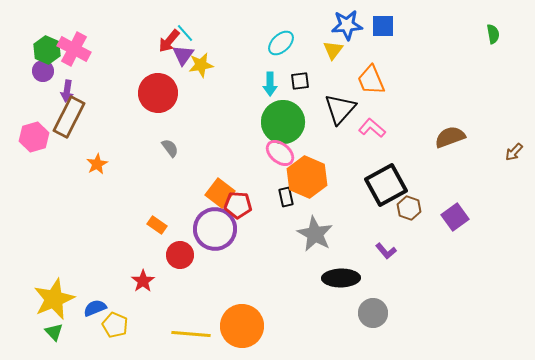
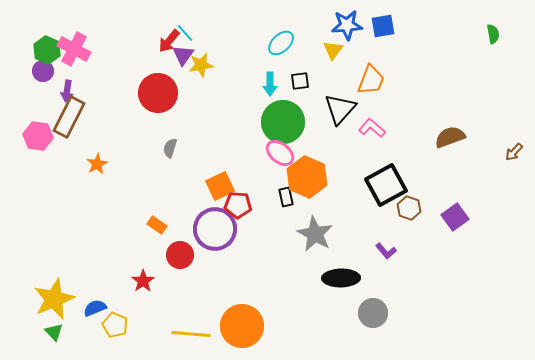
blue square at (383, 26): rotated 10 degrees counterclockwise
orange trapezoid at (371, 80): rotated 136 degrees counterclockwise
pink hexagon at (34, 137): moved 4 px right, 1 px up; rotated 24 degrees clockwise
gray semicircle at (170, 148): rotated 126 degrees counterclockwise
orange square at (220, 193): moved 7 px up; rotated 28 degrees clockwise
